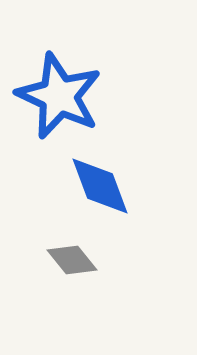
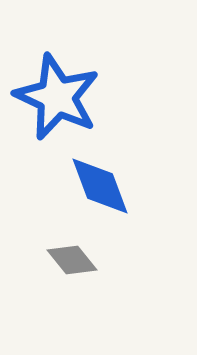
blue star: moved 2 px left, 1 px down
